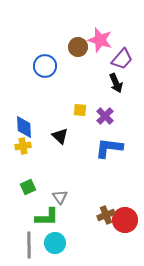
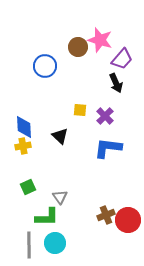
blue L-shape: moved 1 px left
red circle: moved 3 px right
